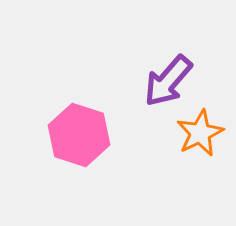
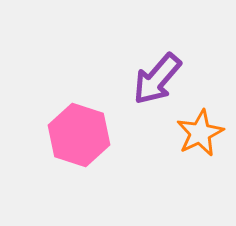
purple arrow: moved 11 px left, 2 px up
